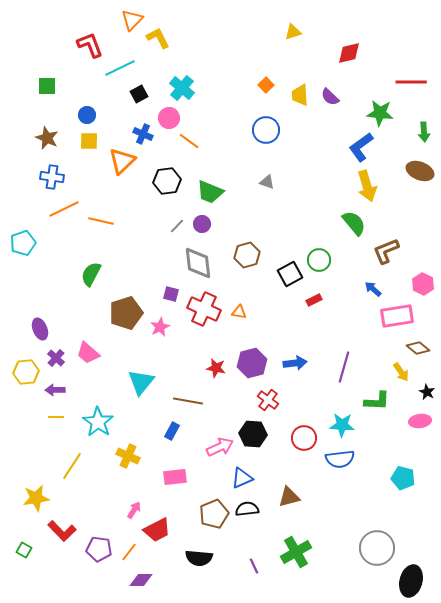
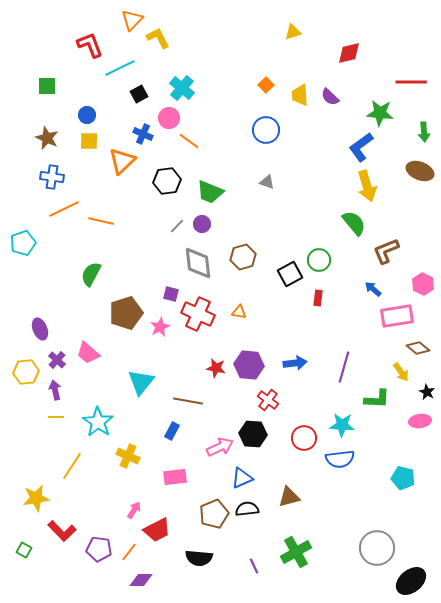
brown hexagon at (247, 255): moved 4 px left, 2 px down
red rectangle at (314, 300): moved 4 px right, 2 px up; rotated 56 degrees counterclockwise
red cross at (204, 309): moved 6 px left, 5 px down
purple cross at (56, 358): moved 1 px right, 2 px down
purple hexagon at (252, 363): moved 3 px left, 2 px down; rotated 20 degrees clockwise
purple arrow at (55, 390): rotated 78 degrees clockwise
green L-shape at (377, 401): moved 2 px up
black ellipse at (411, 581): rotated 36 degrees clockwise
